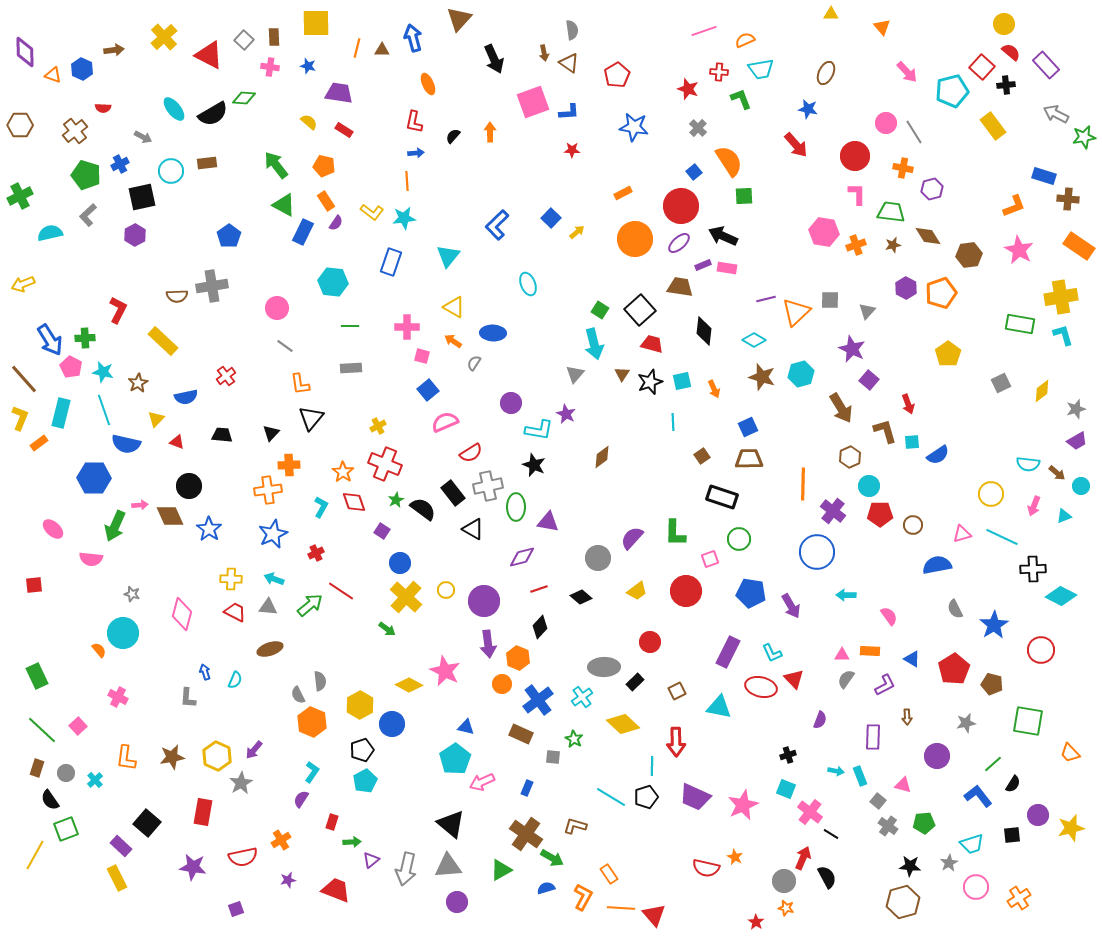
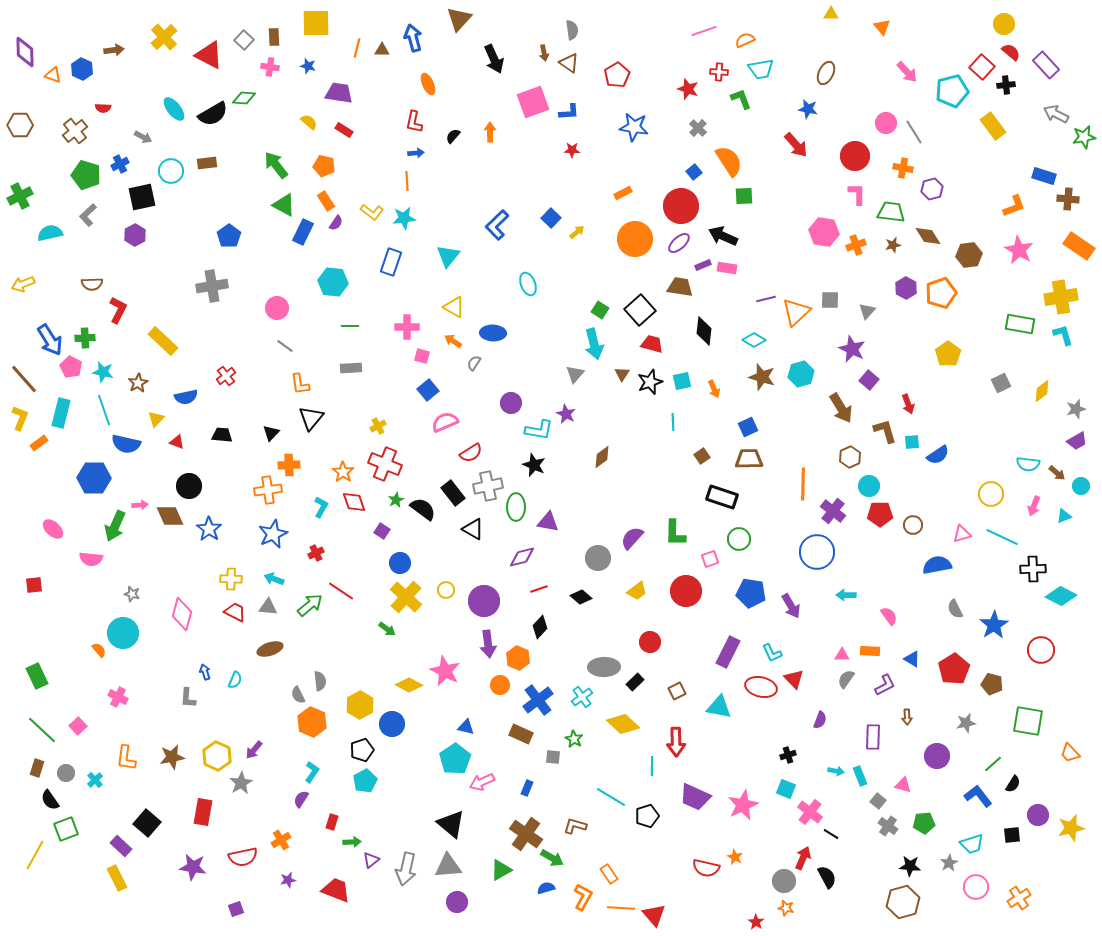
brown semicircle at (177, 296): moved 85 px left, 12 px up
orange circle at (502, 684): moved 2 px left, 1 px down
black pentagon at (646, 797): moved 1 px right, 19 px down
